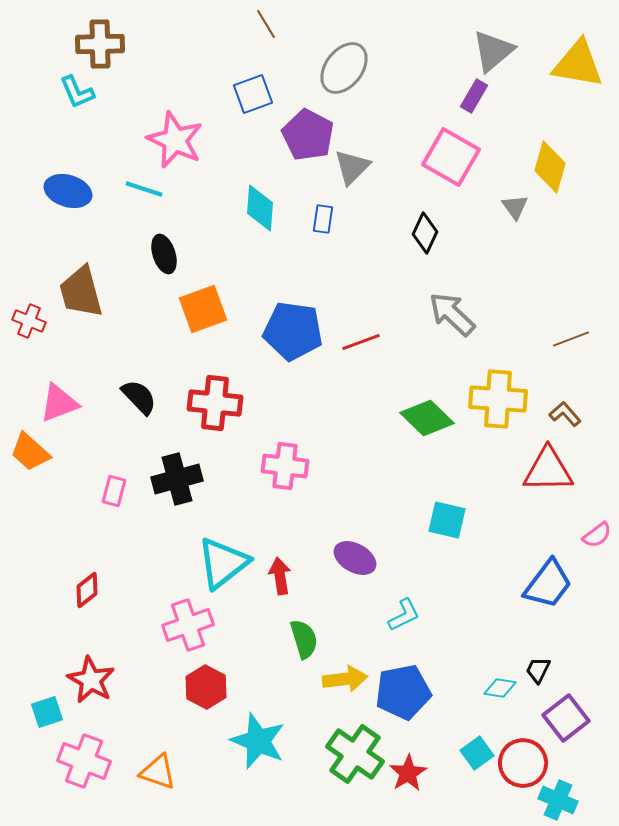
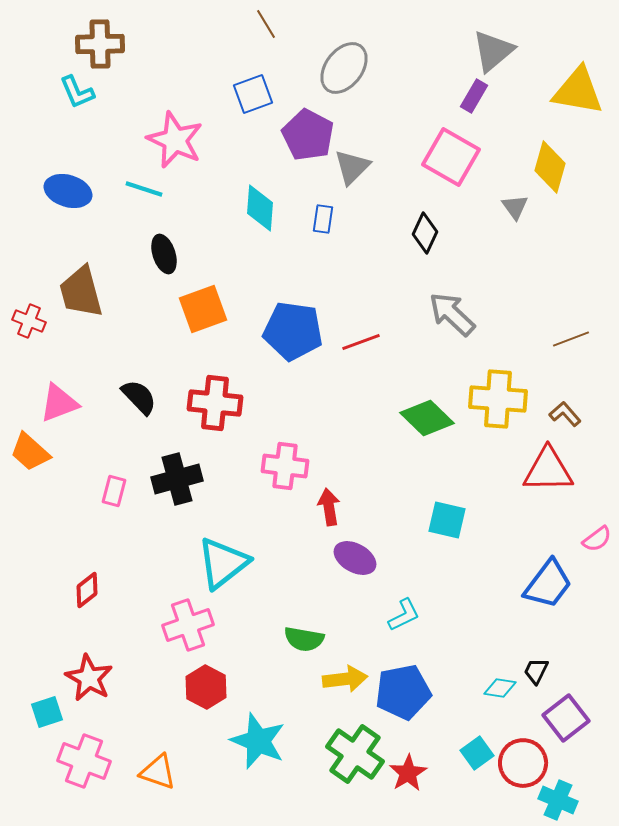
yellow triangle at (578, 64): moved 27 px down
pink semicircle at (597, 535): moved 4 px down
red arrow at (280, 576): moved 49 px right, 69 px up
green semicircle at (304, 639): rotated 117 degrees clockwise
black trapezoid at (538, 670): moved 2 px left, 1 px down
red star at (91, 680): moved 2 px left, 2 px up
